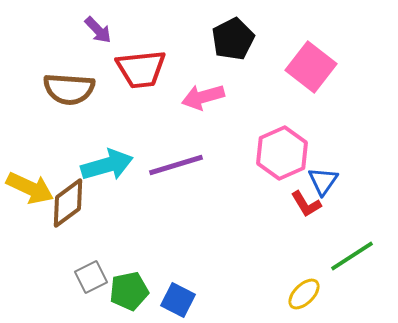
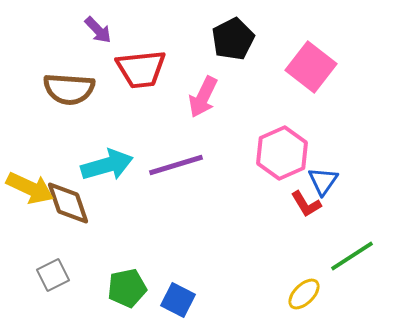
pink arrow: rotated 48 degrees counterclockwise
brown diamond: rotated 72 degrees counterclockwise
gray square: moved 38 px left, 2 px up
green pentagon: moved 2 px left, 3 px up
